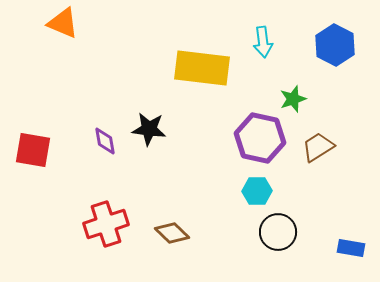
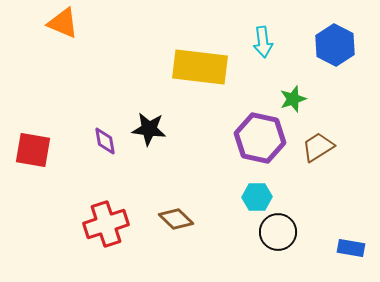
yellow rectangle: moved 2 px left, 1 px up
cyan hexagon: moved 6 px down
brown diamond: moved 4 px right, 14 px up
